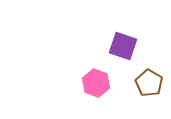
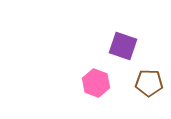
brown pentagon: rotated 28 degrees counterclockwise
